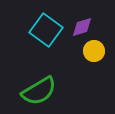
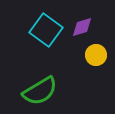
yellow circle: moved 2 px right, 4 px down
green semicircle: moved 1 px right
